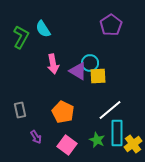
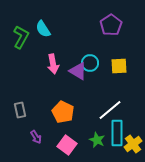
yellow square: moved 21 px right, 10 px up
